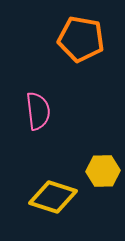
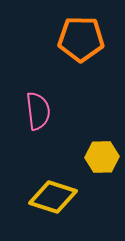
orange pentagon: rotated 9 degrees counterclockwise
yellow hexagon: moved 1 px left, 14 px up
